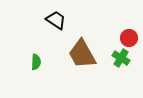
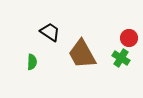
black trapezoid: moved 6 px left, 12 px down
green semicircle: moved 4 px left
